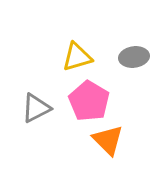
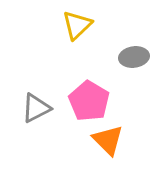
yellow triangle: moved 32 px up; rotated 28 degrees counterclockwise
